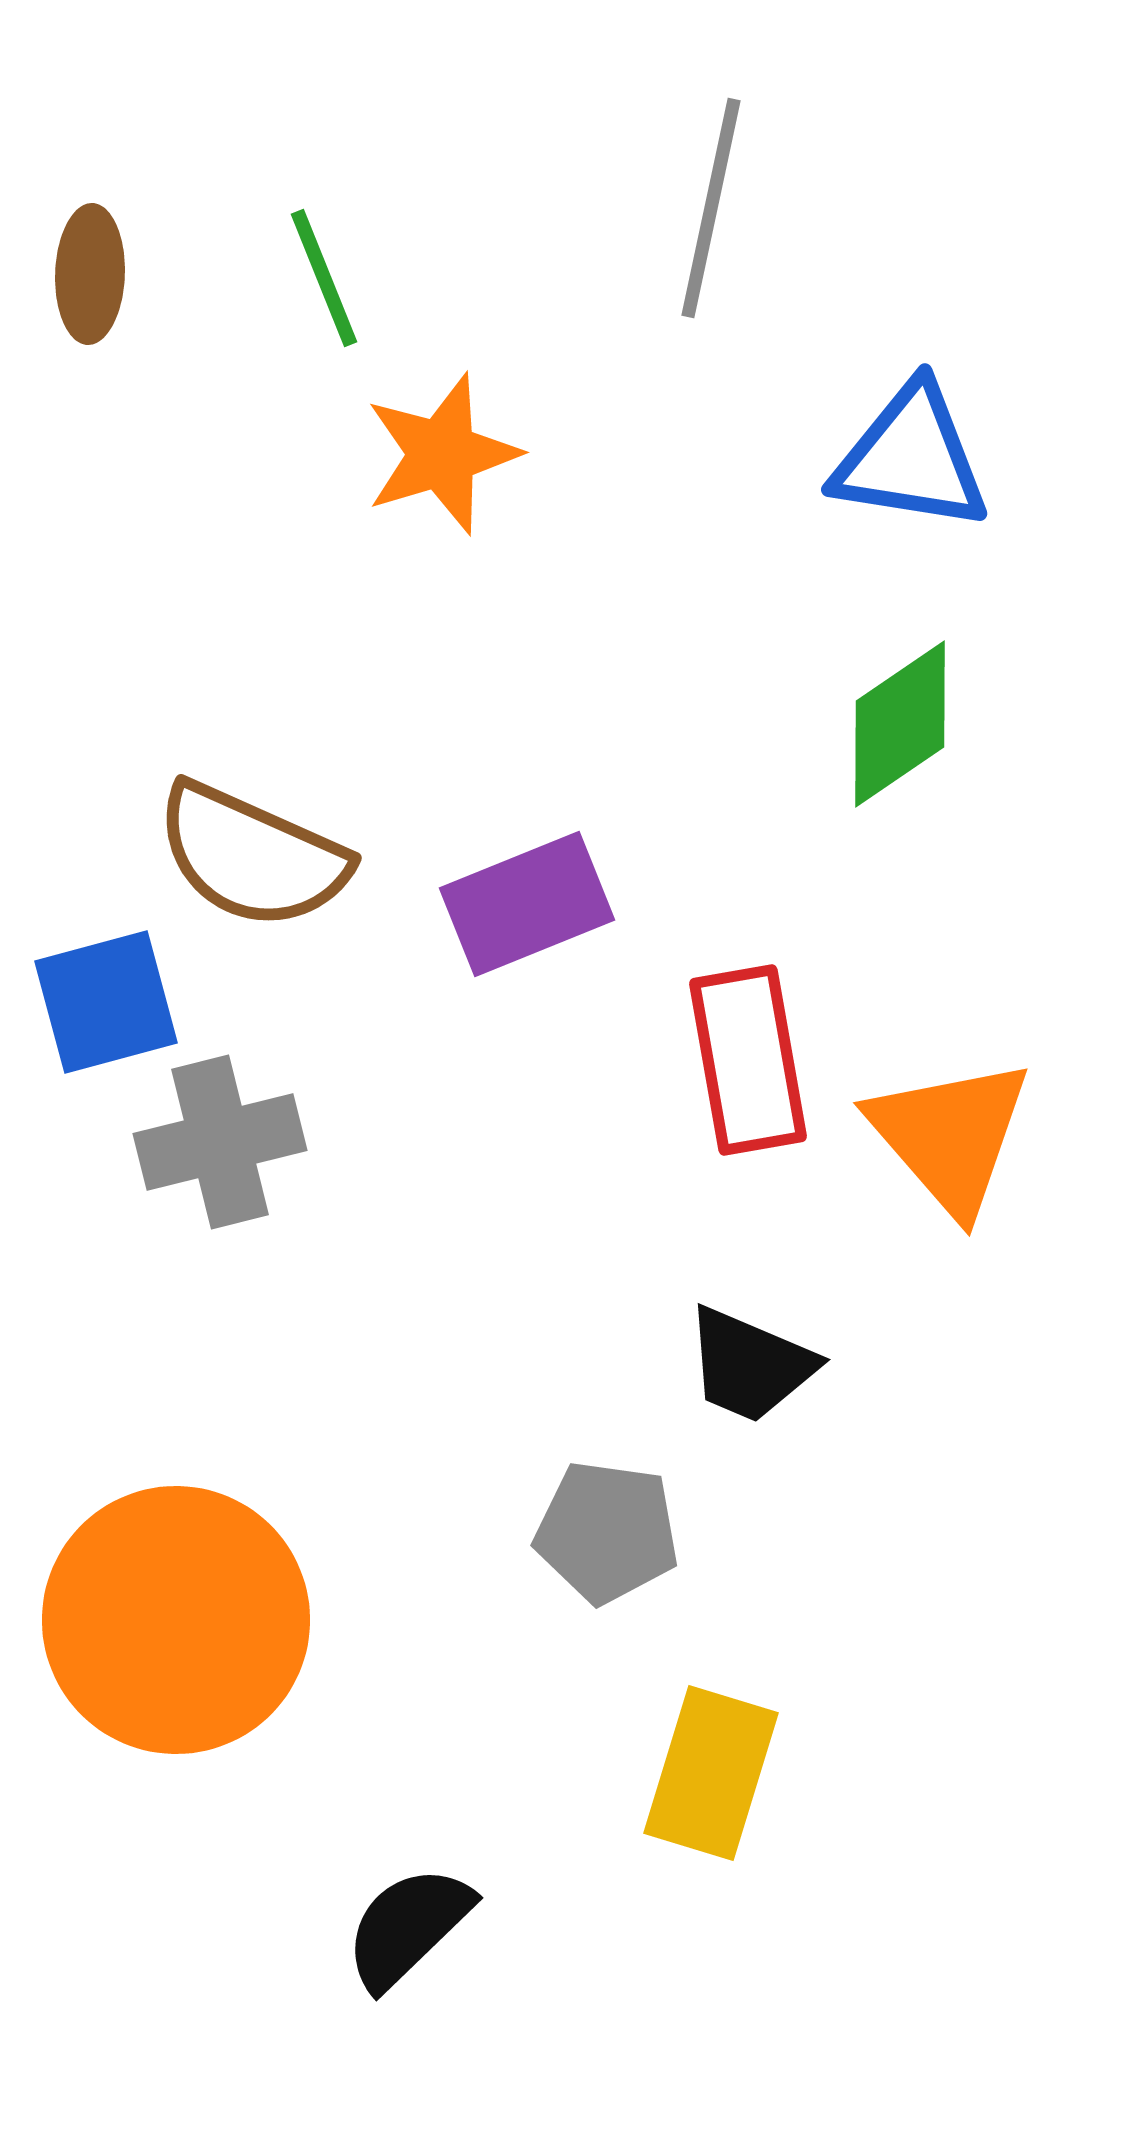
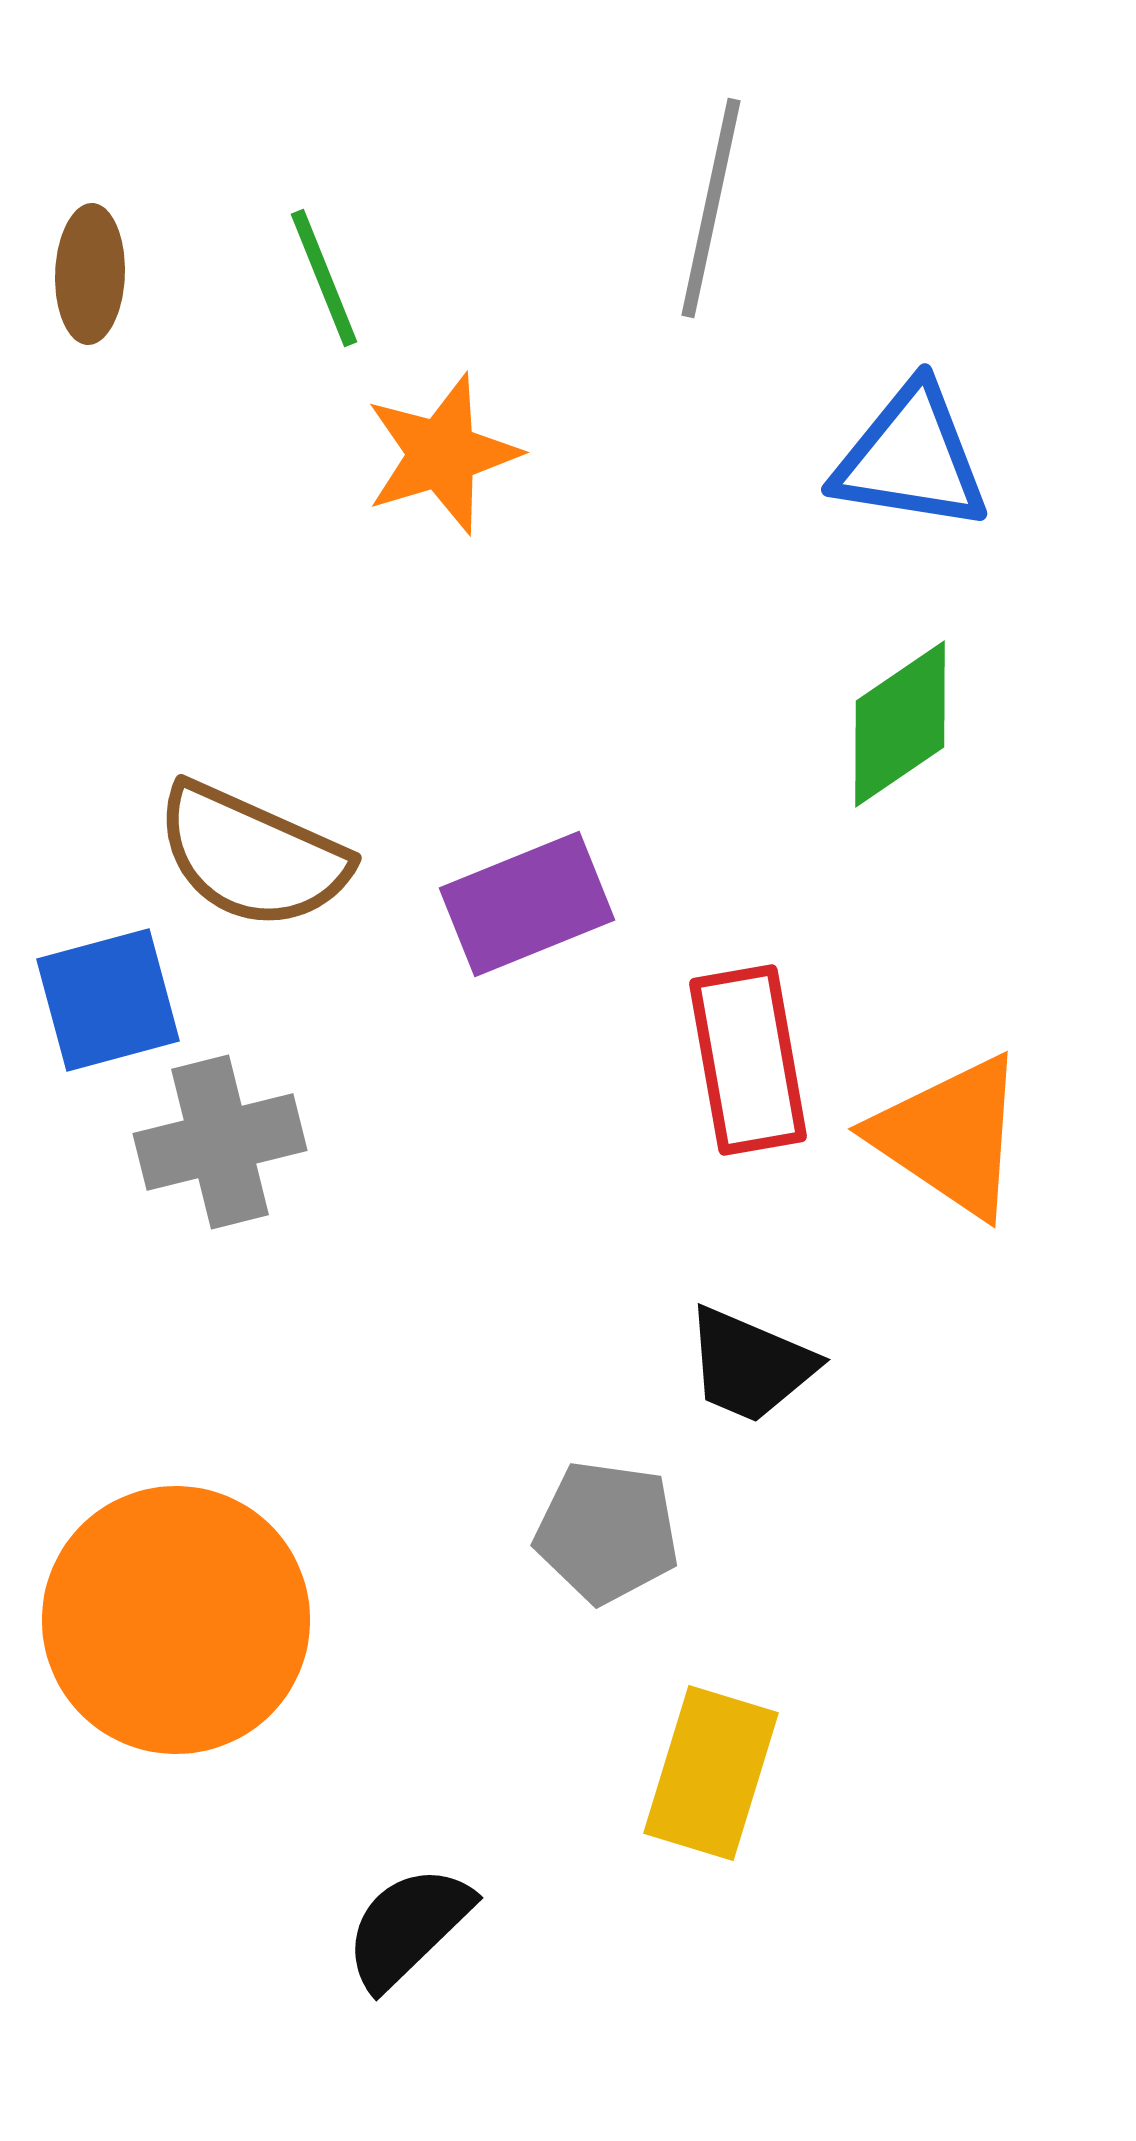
blue square: moved 2 px right, 2 px up
orange triangle: rotated 15 degrees counterclockwise
